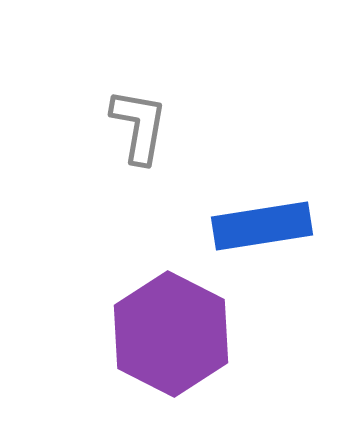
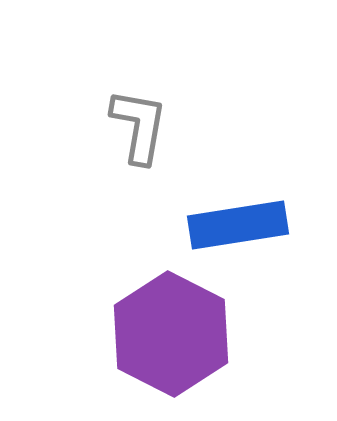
blue rectangle: moved 24 px left, 1 px up
